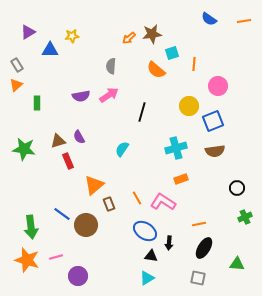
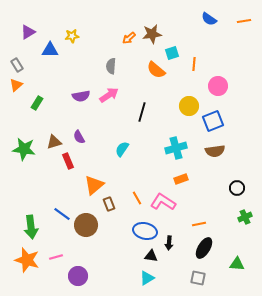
green rectangle at (37, 103): rotated 32 degrees clockwise
brown triangle at (58, 141): moved 4 px left, 1 px down
blue ellipse at (145, 231): rotated 20 degrees counterclockwise
